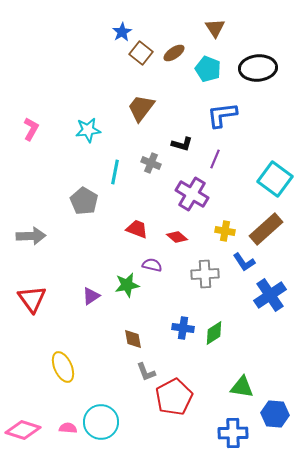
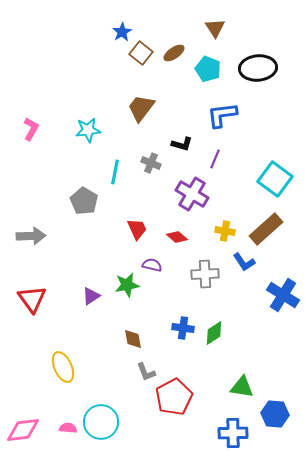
red trapezoid at (137, 229): rotated 45 degrees clockwise
blue cross at (270, 295): moved 13 px right; rotated 24 degrees counterclockwise
pink diamond at (23, 430): rotated 24 degrees counterclockwise
